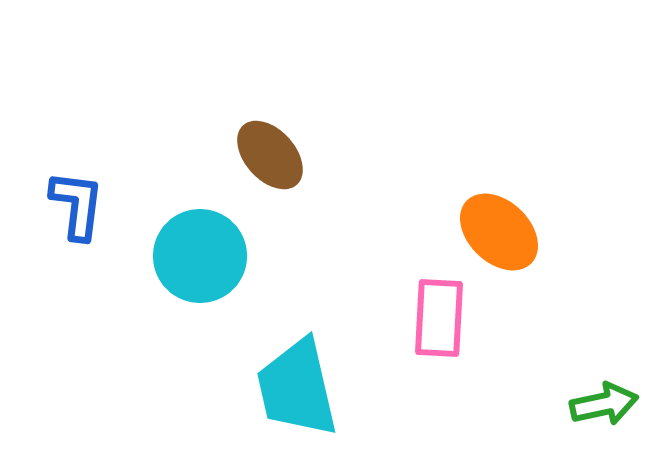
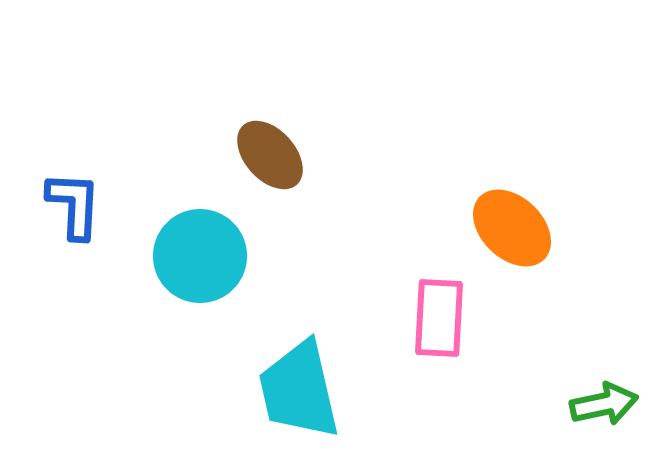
blue L-shape: moved 3 px left; rotated 4 degrees counterclockwise
orange ellipse: moved 13 px right, 4 px up
cyan trapezoid: moved 2 px right, 2 px down
